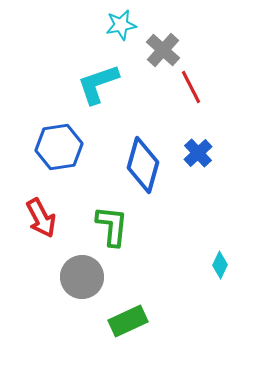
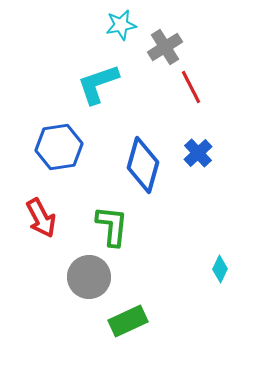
gray cross: moved 2 px right, 3 px up; rotated 16 degrees clockwise
cyan diamond: moved 4 px down
gray circle: moved 7 px right
